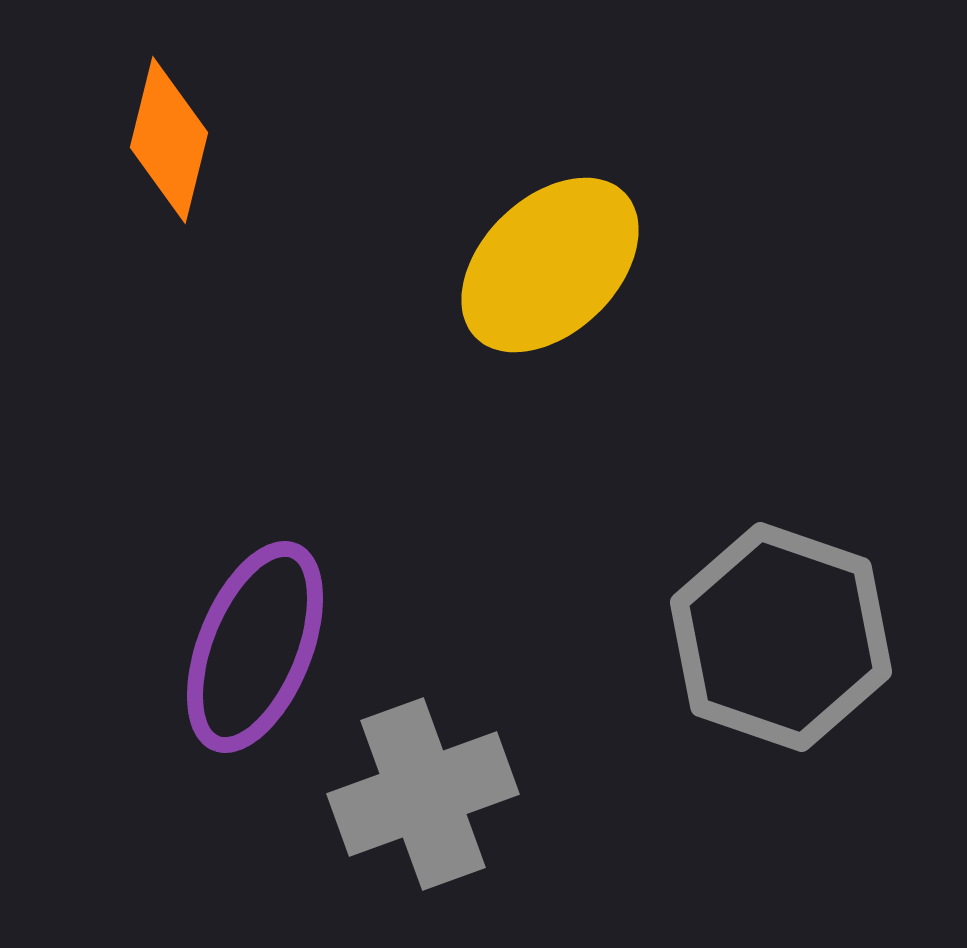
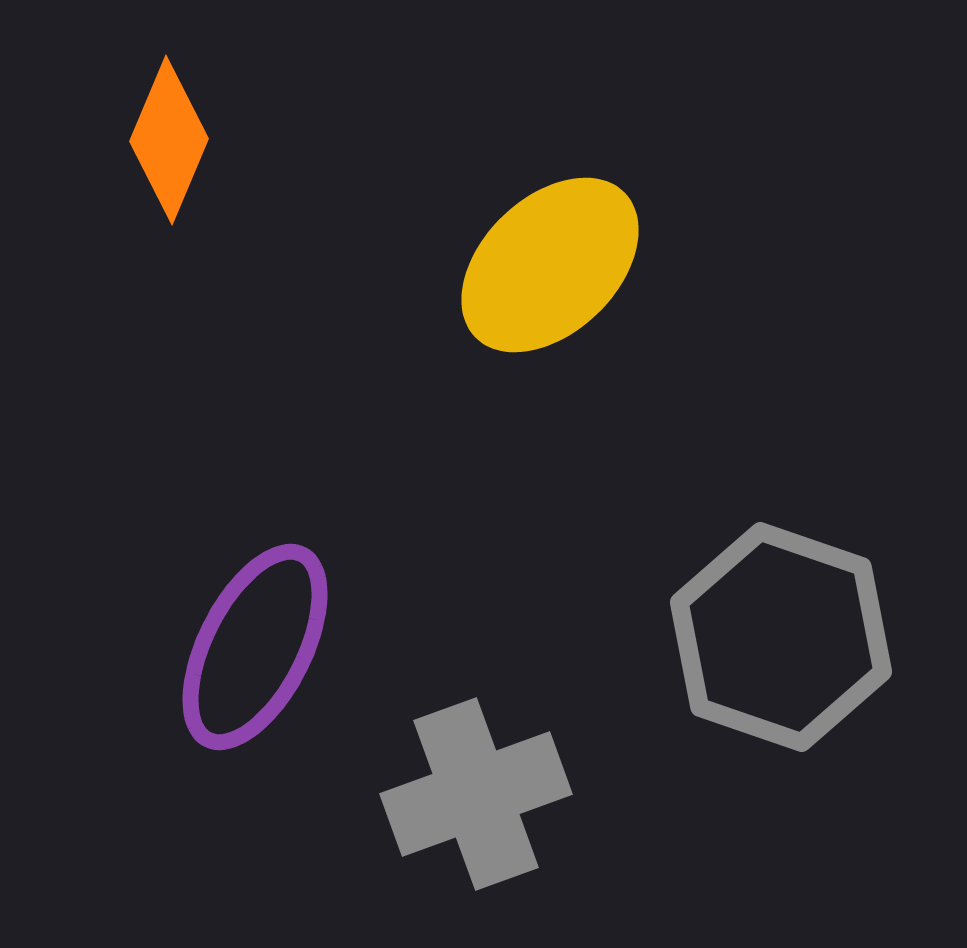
orange diamond: rotated 9 degrees clockwise
purple ellipse: rotated 5 degrees clockwise
gray cross: moved 53 px right
